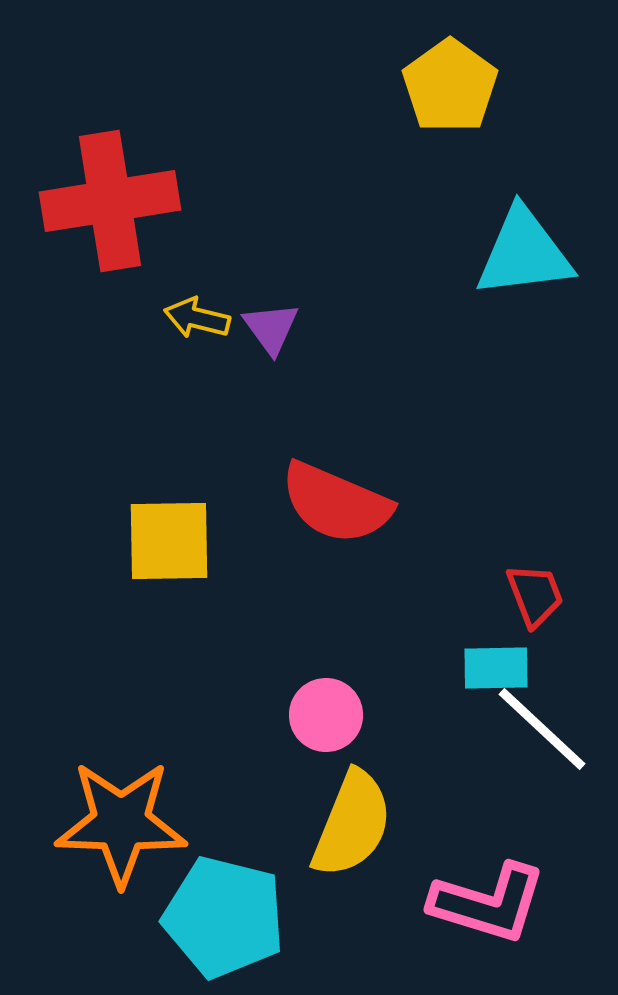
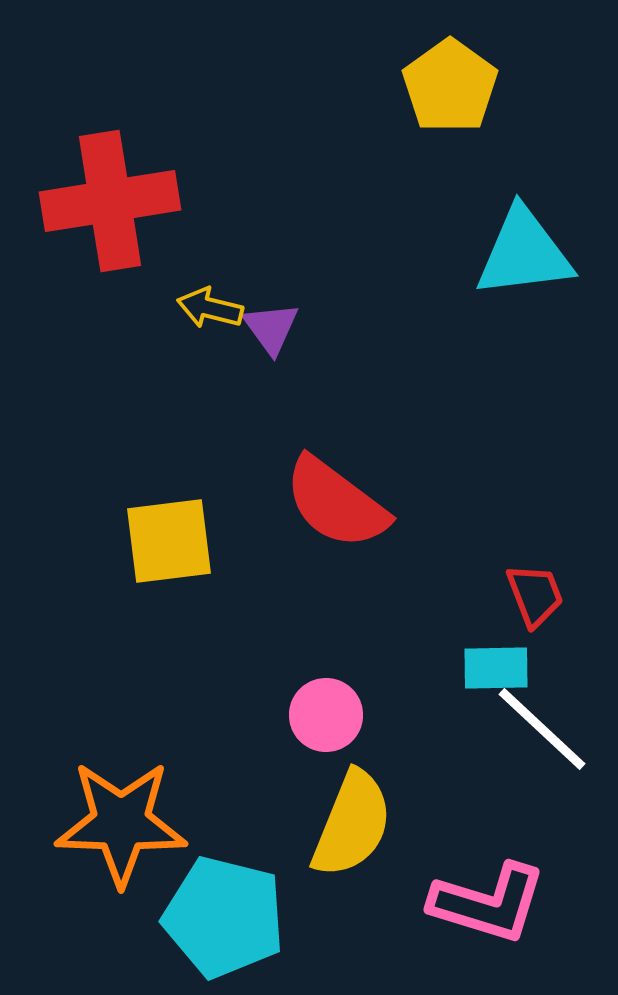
yellow arrow: moved 13 px right, 10 px up
red semicircle: rotated 14 degrees clockwise
yellow square: rotated 6 degrees counterclockwise
